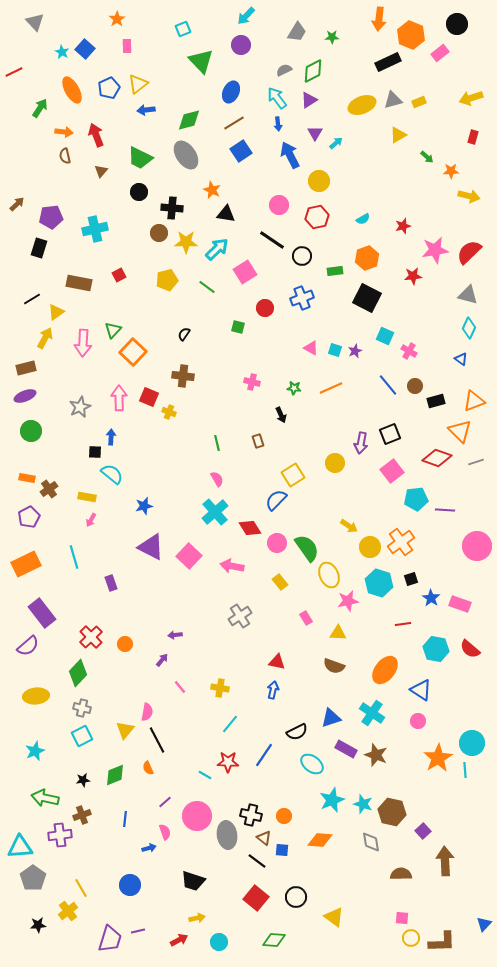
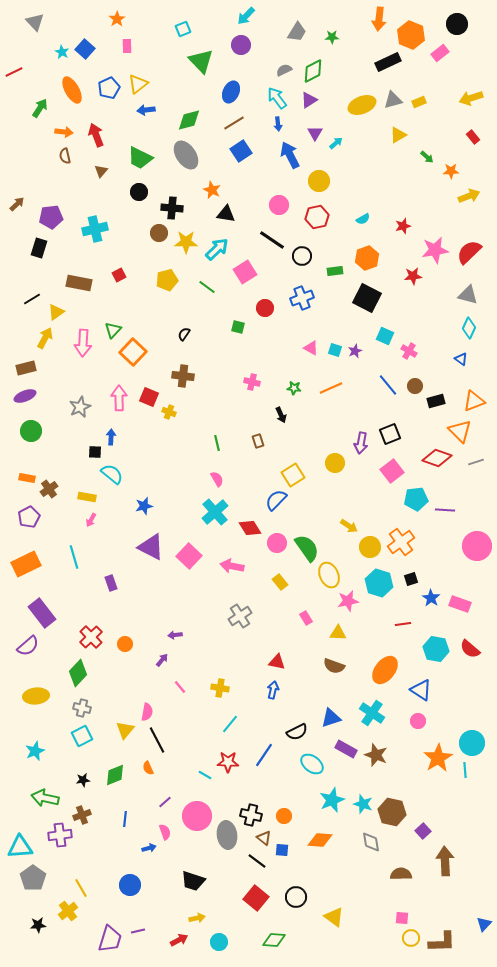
red rectangle at (473, 137): rotated 56 degrees counterclockwise
yellow arrow at (469, 196): rotated 35 degrees counterclockwise
